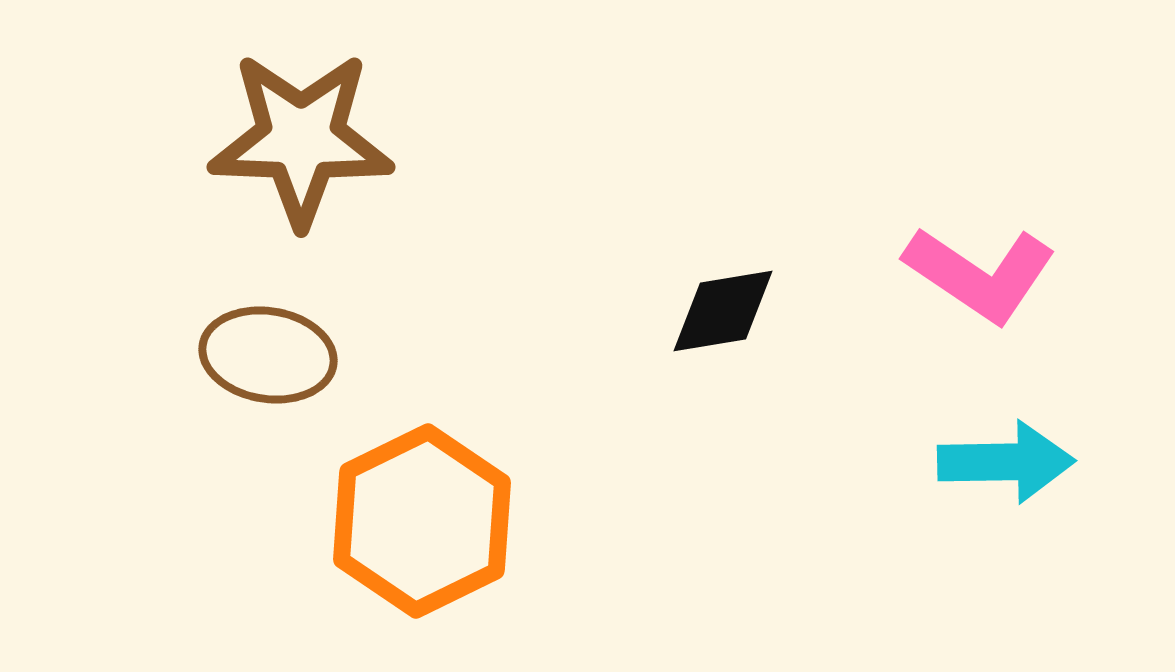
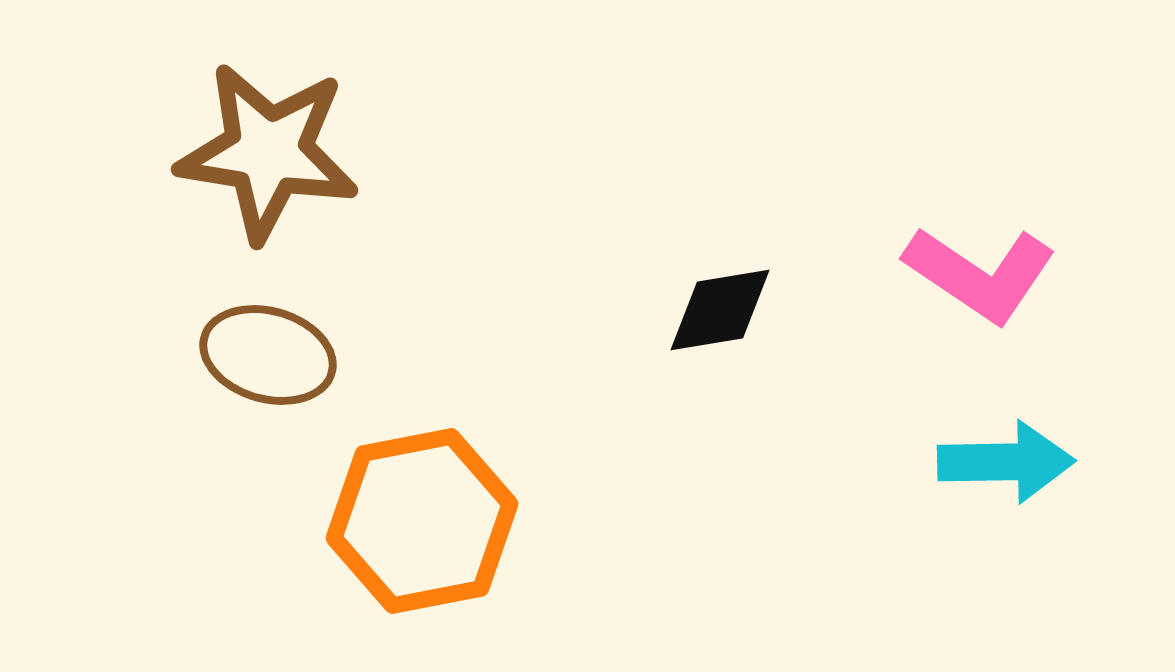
brown star: moved 33 px left, 13 px down; rotated 7 degrees clockwise
black diamond: moved 3 px left, 1 px up
brown ellipse: rotated 7 degrees clockwise
orange hexagon: rotated 15 degrees clockwise
